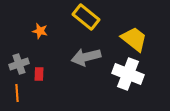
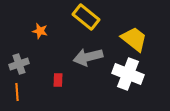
gray arrow: moved 2 px right
red rectangle: moved 19 px right, 6 px down
orange line: moved 1 px up
